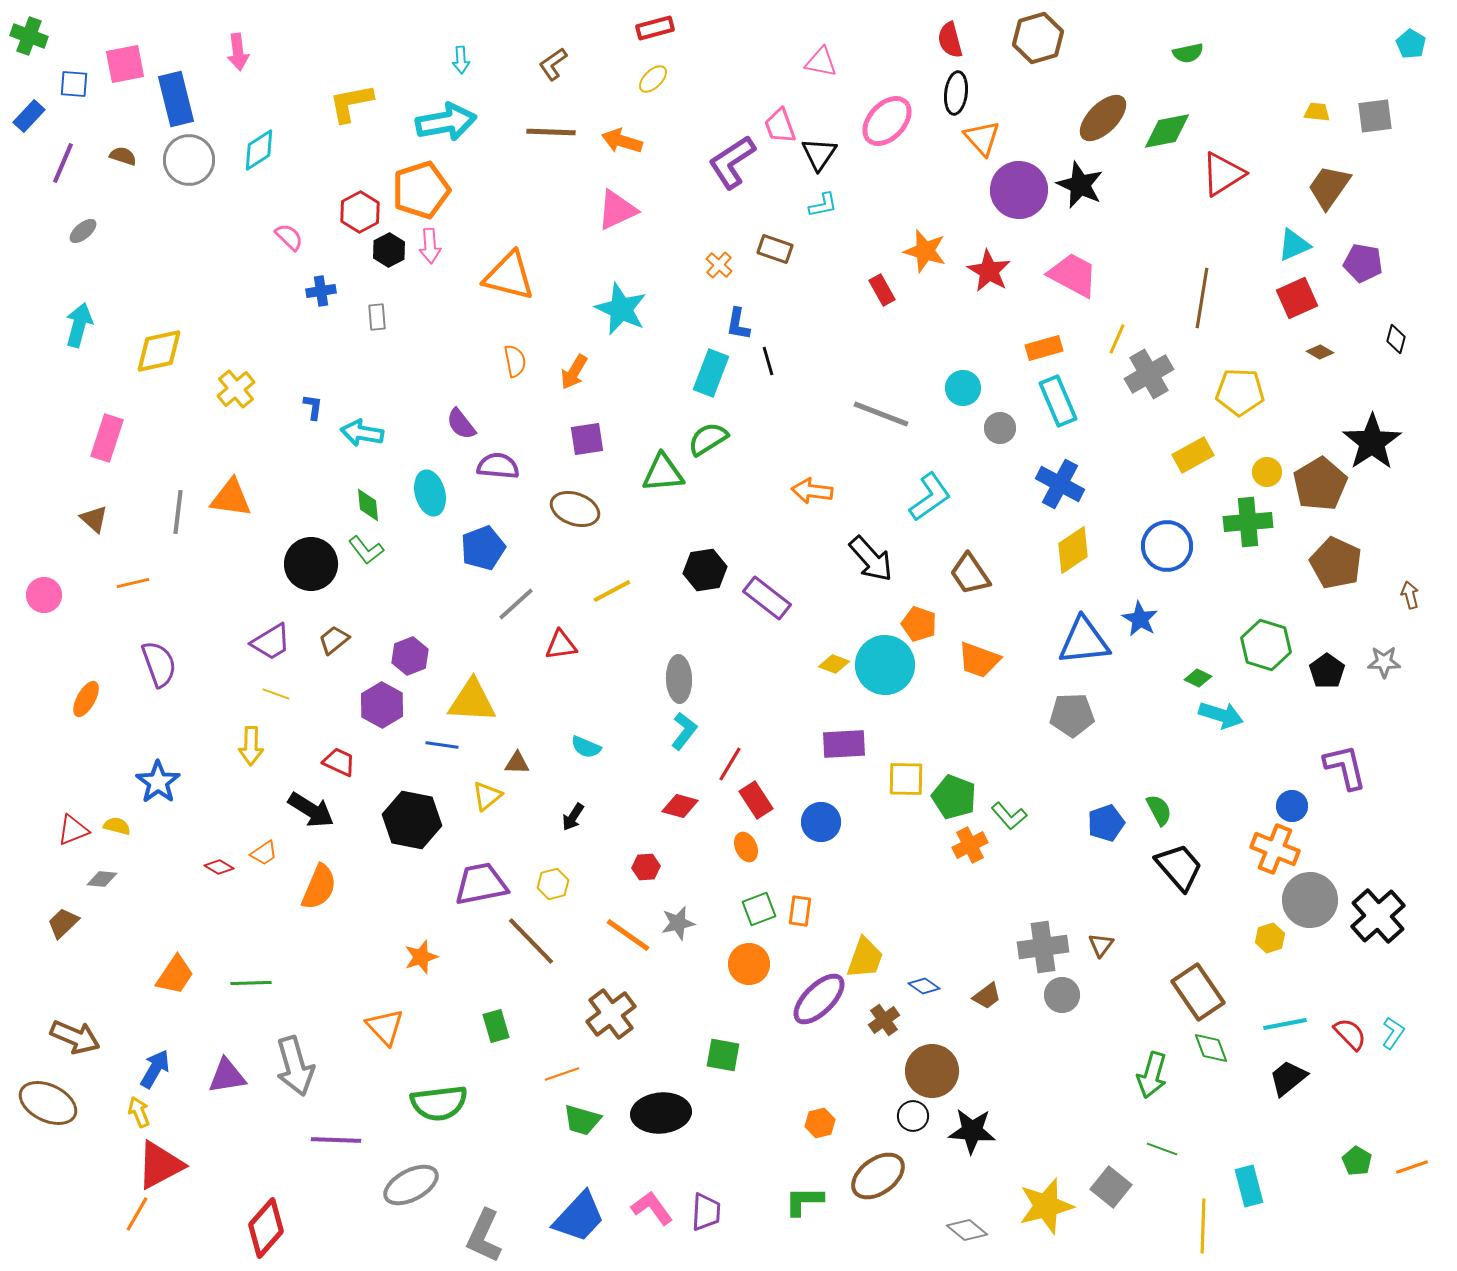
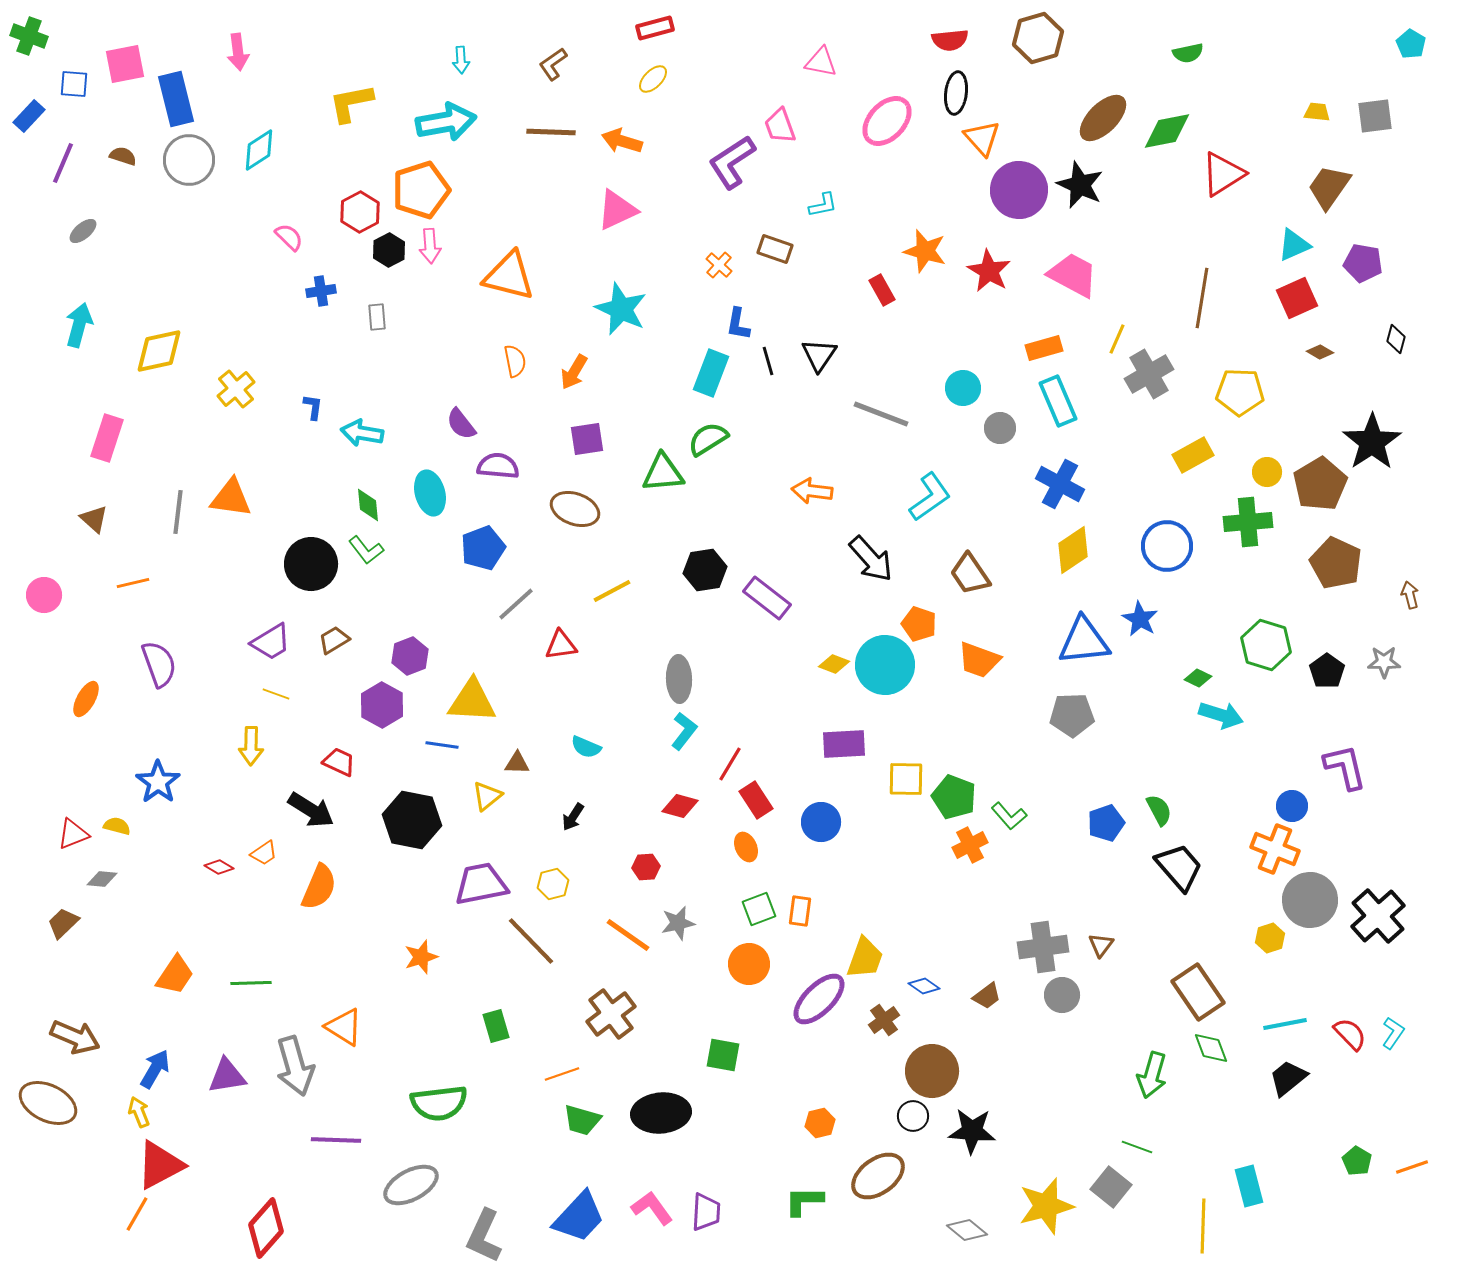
red semicircle at (950, 40): rotated 81 degrees counterclockwise
black triangle at (819, 154): moved 201 px down
brown trapezoid at (334, 640): rotated 8 degrees clockwise
red triangle at (73, 830): moved 4 px down
orange triangle at (385, 1027): moved 41 px left; rotated 15 degrees counterclockwise
green line at (1162, 1149): moved 25 px left, 2 px up
